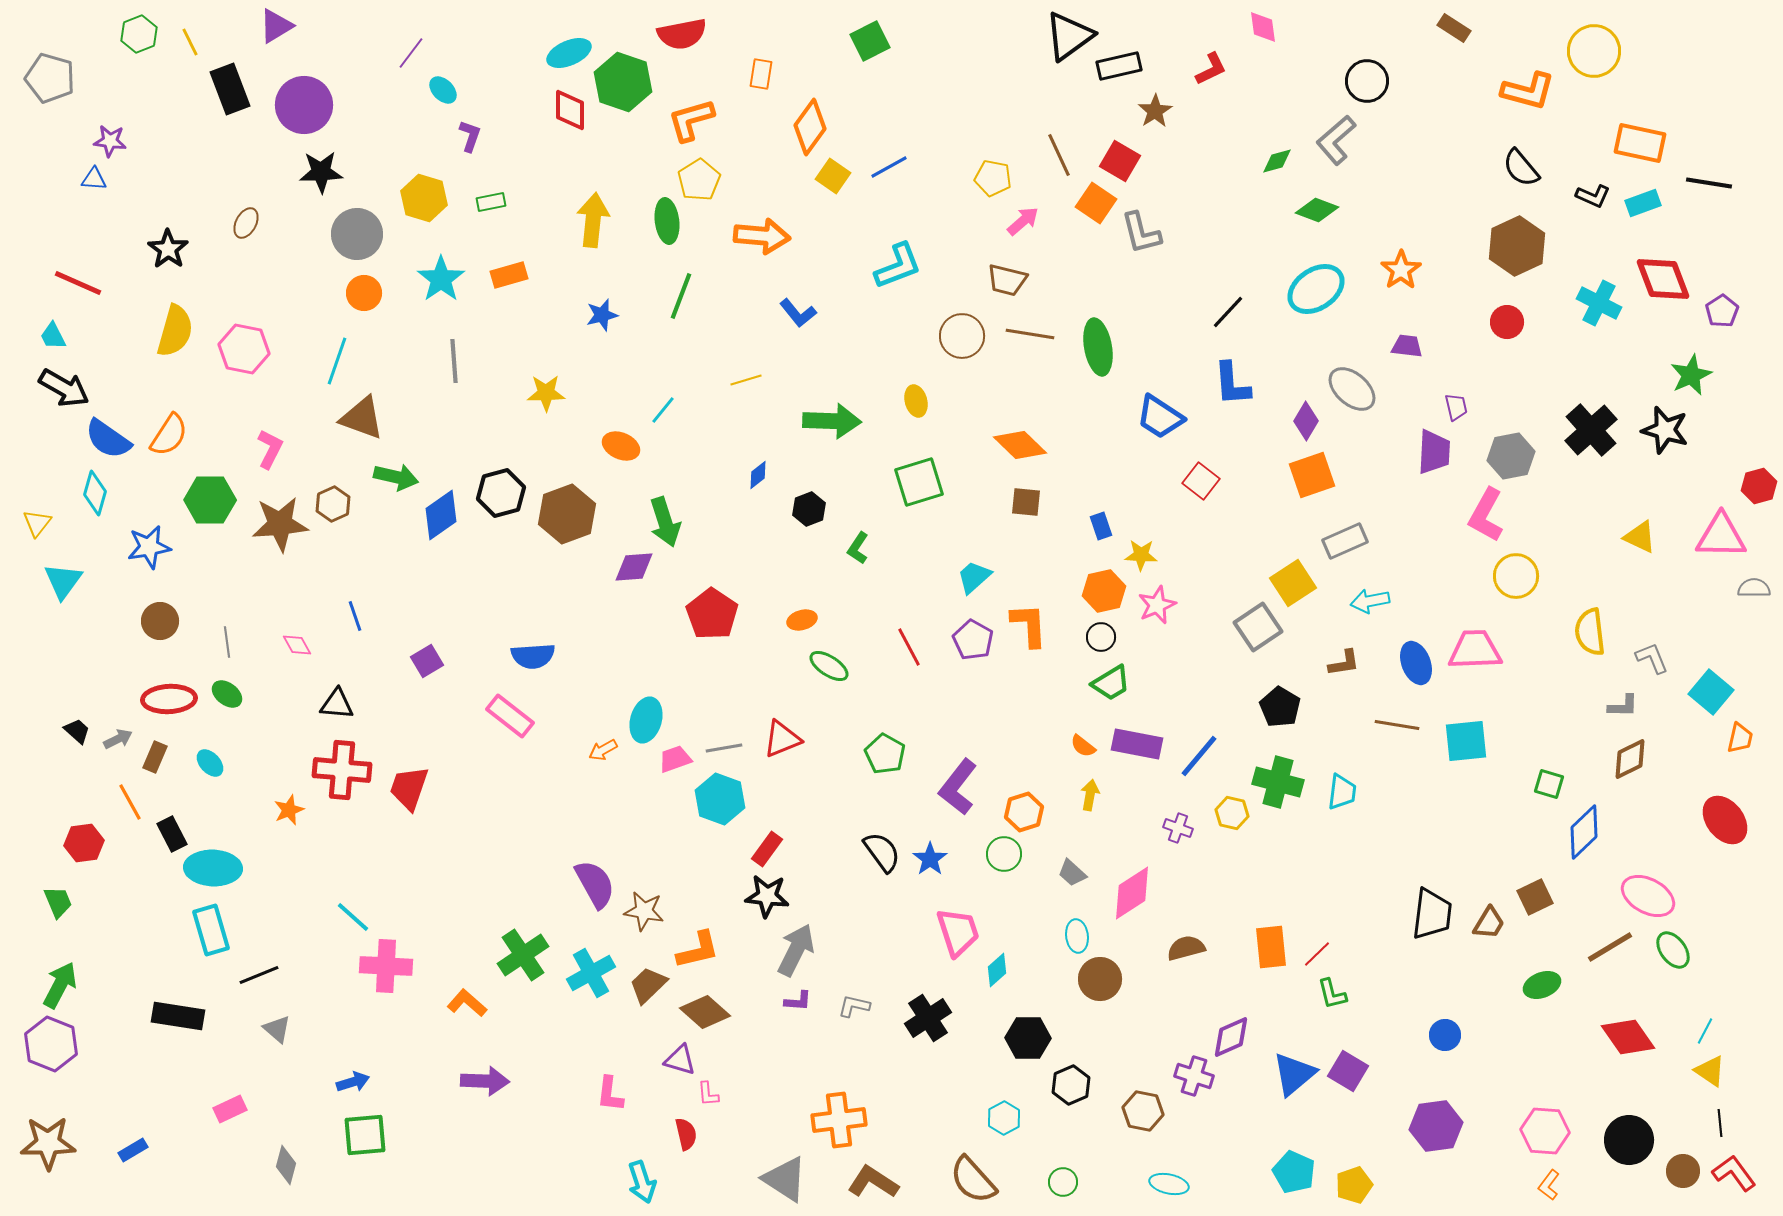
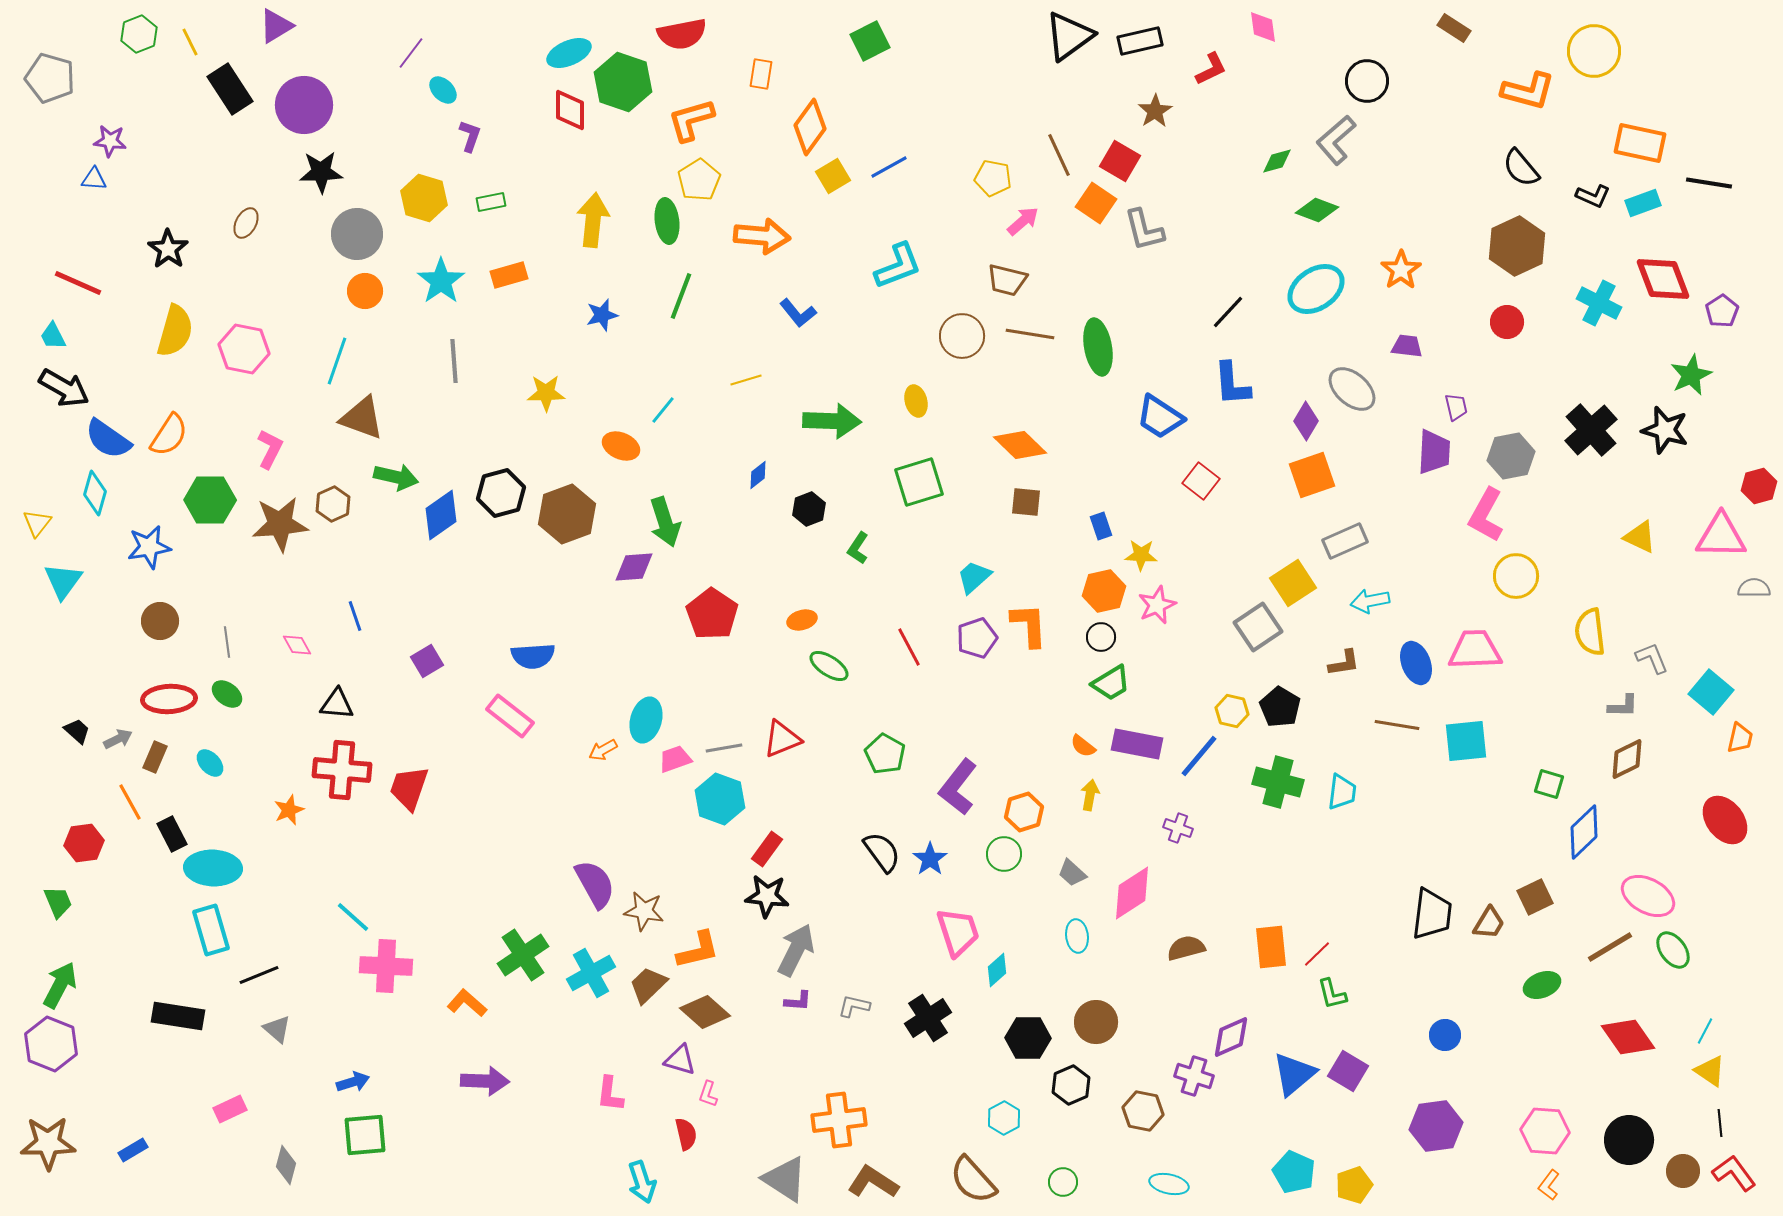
black rectangle at (1119, 66): moved 21 px right, 25 px up
black rectangle at (230, 89): rotated 12 degrees counterclockwise
yellow square at (833, 176): rotated 24 degrees clockwise
gray L-shape at (1141, 233): moved 3 px right, 3 px up
cyan star at (441, 279): moved 2 px down
orange circle at (364, 293): moved 1 px right, 2 px up
purple pentagon at (973, 640): moved 4 px right, 2 px up; rotated 24 degrees clockwise
brown diamond at (1630, 759): moved 3 px left
yellow hexagon at (1232, 813): moved 102 px up
brown circle at (1100, 979): moved 4 px left, 43 px down
pink L-shape at (708, 1094): rotated 24 degrees clockwise
